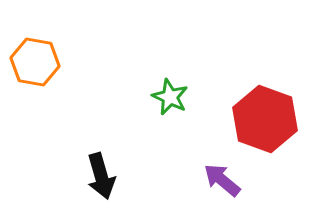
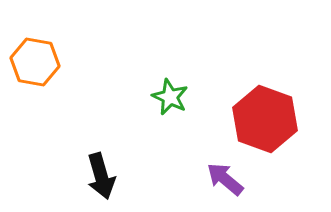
purple arrow: moved 3 px right, 1 px up
